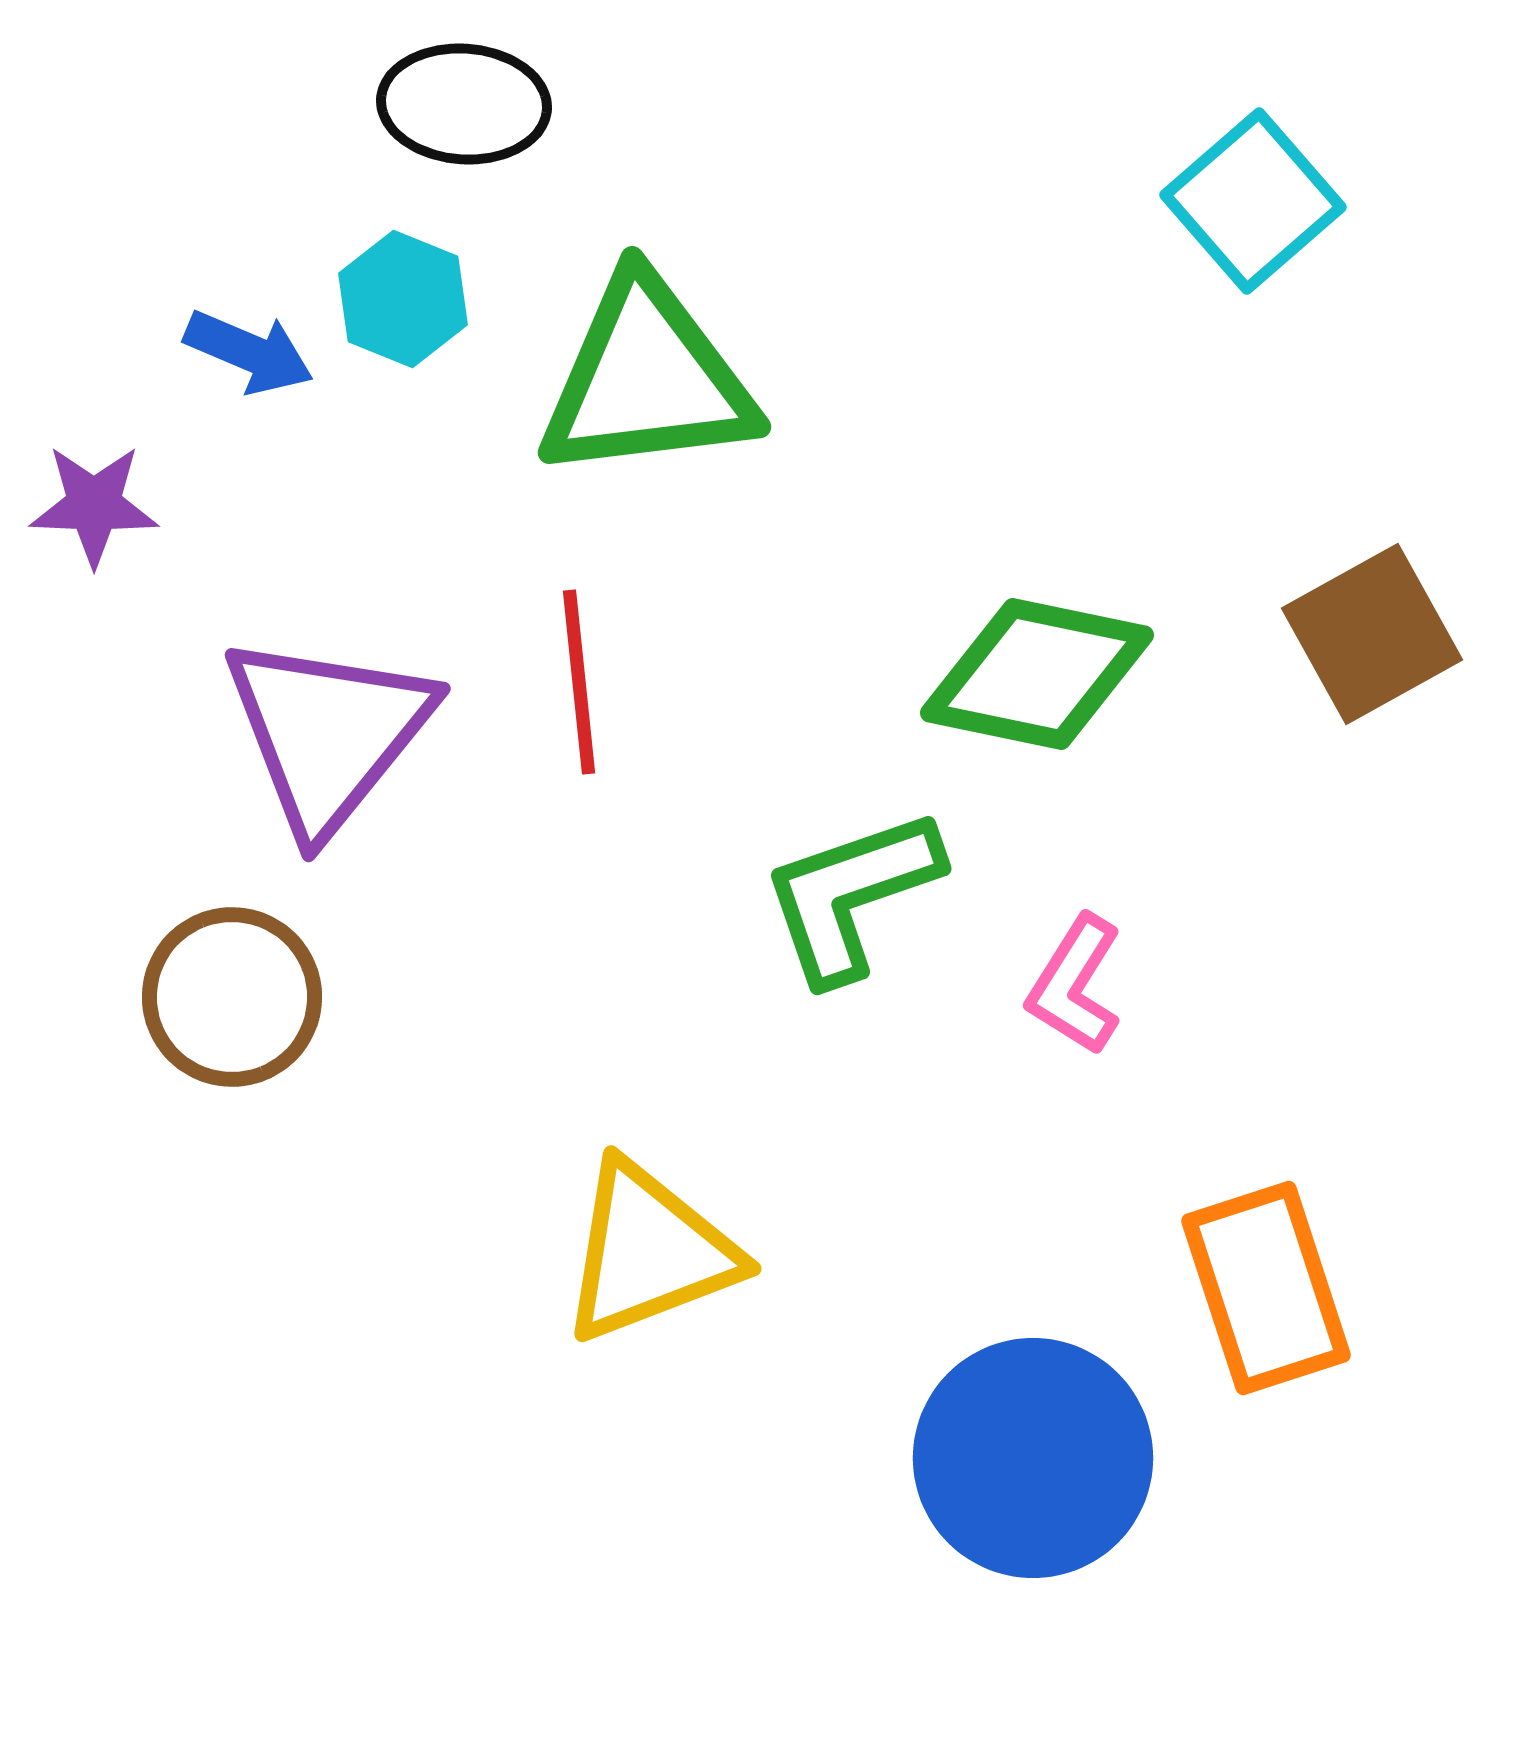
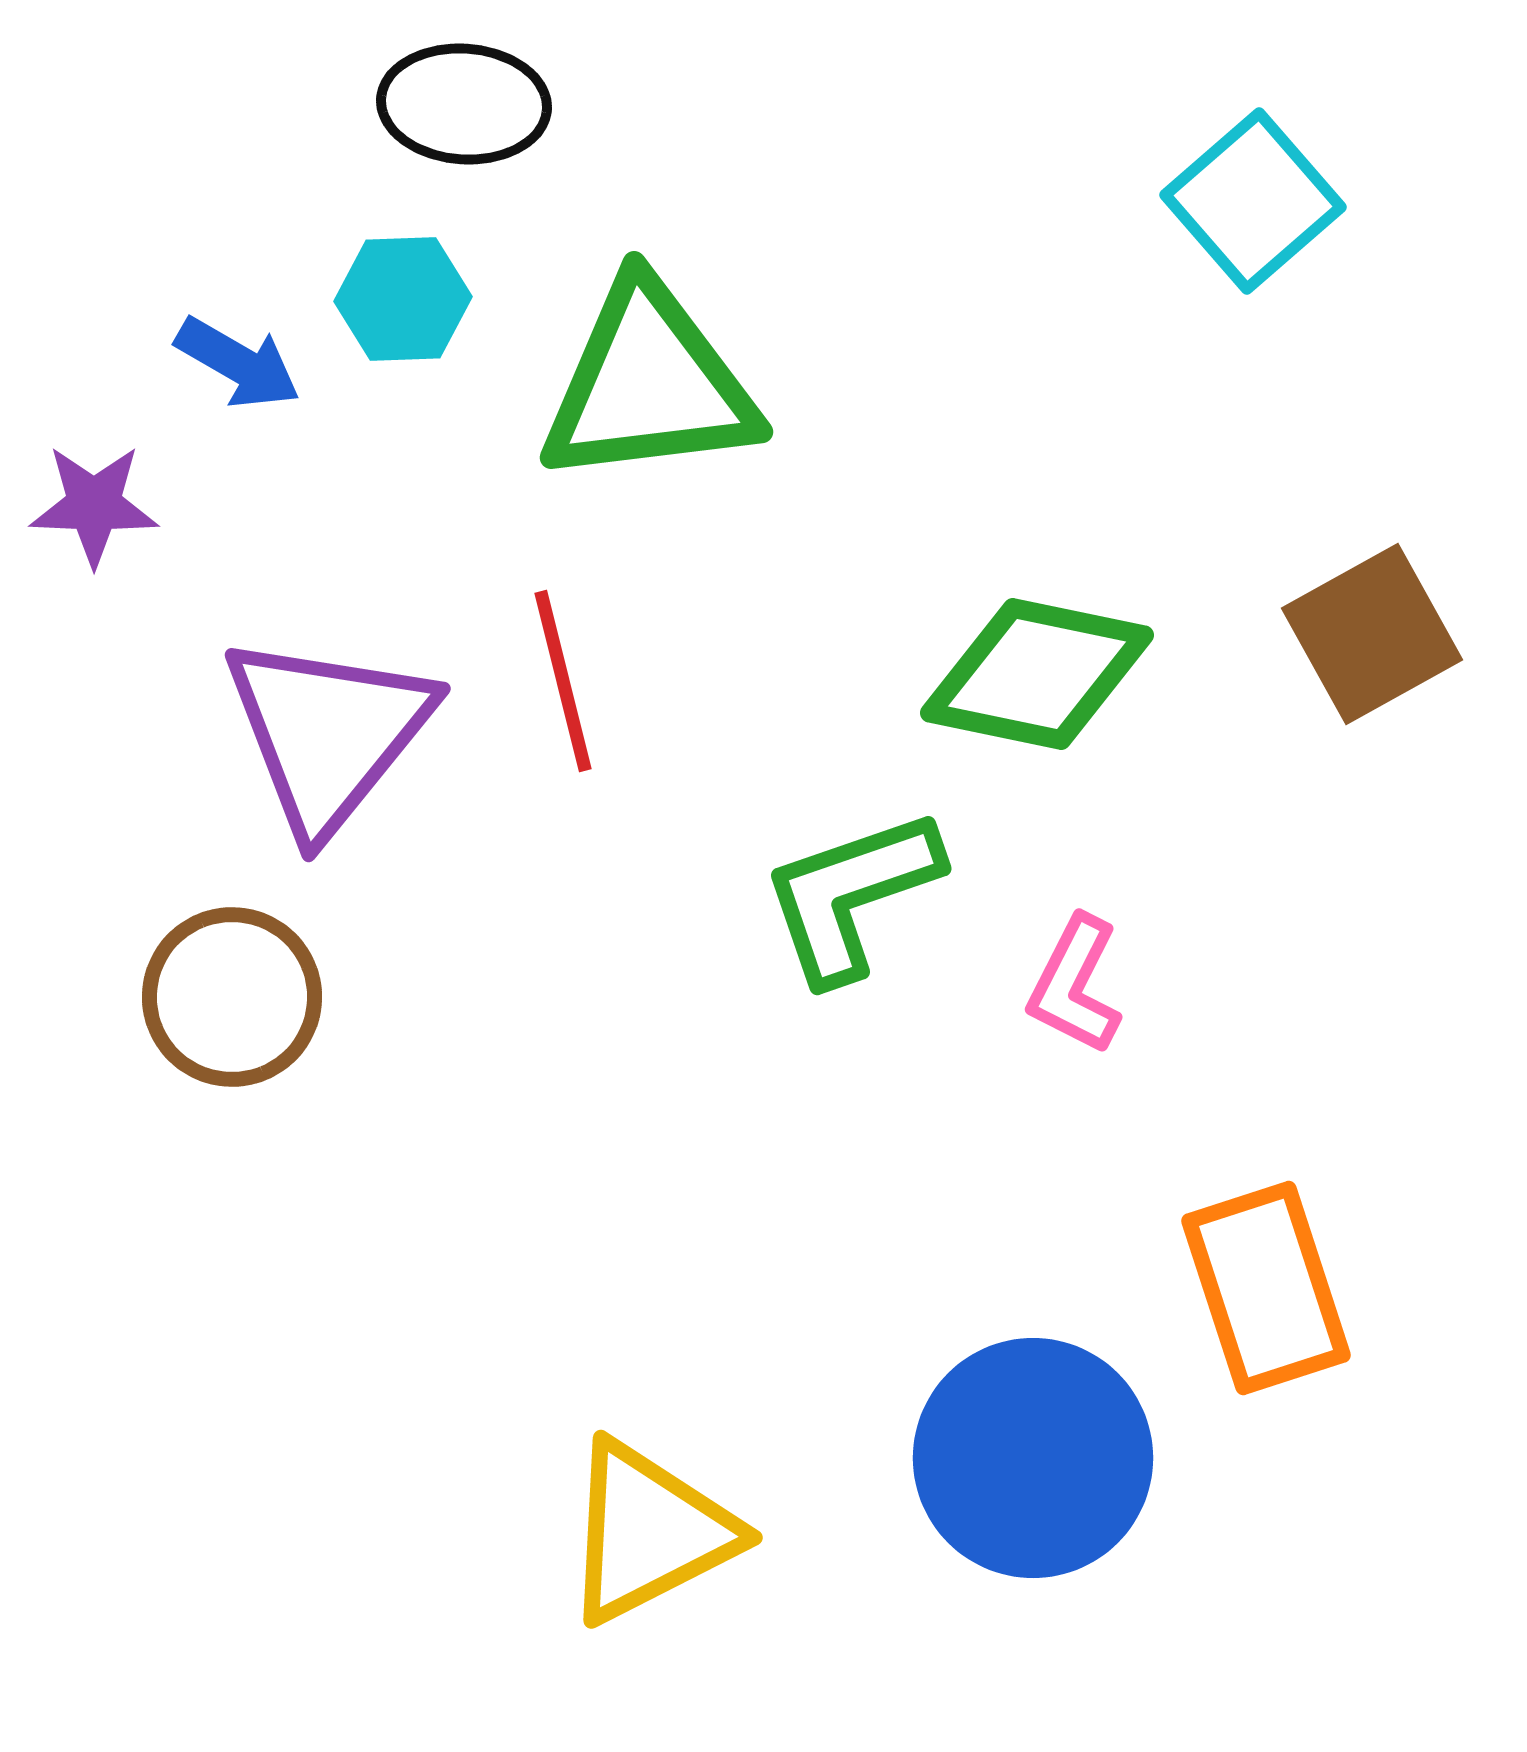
cyan hexagon: rotated 24 degrees counterclockwise
blue arrow: moved 11 px left, 11 px down; rotated 7 degrees clockwise
green triangle: moved 2 px right, 5 px down
red line: moved 16 px left, 1 px up; rotated 8 degrees counterclockwise
pink L-shape: rotated 5 degrees counterclockwise
yellow triangle: moved 280 px down; rotated 6 degrees counterclockwise
